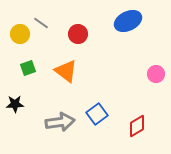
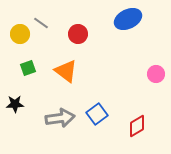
blue ellipse: moved 2 px up
gray arrow: moved 4 px up
